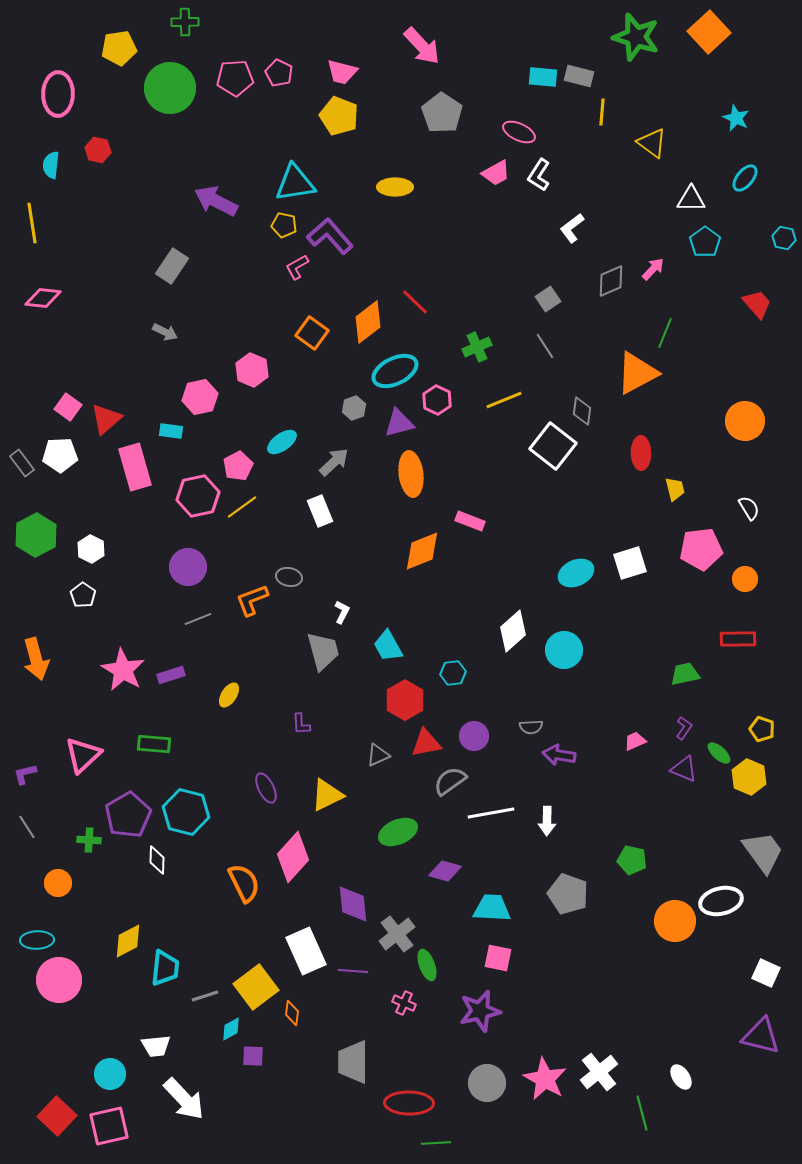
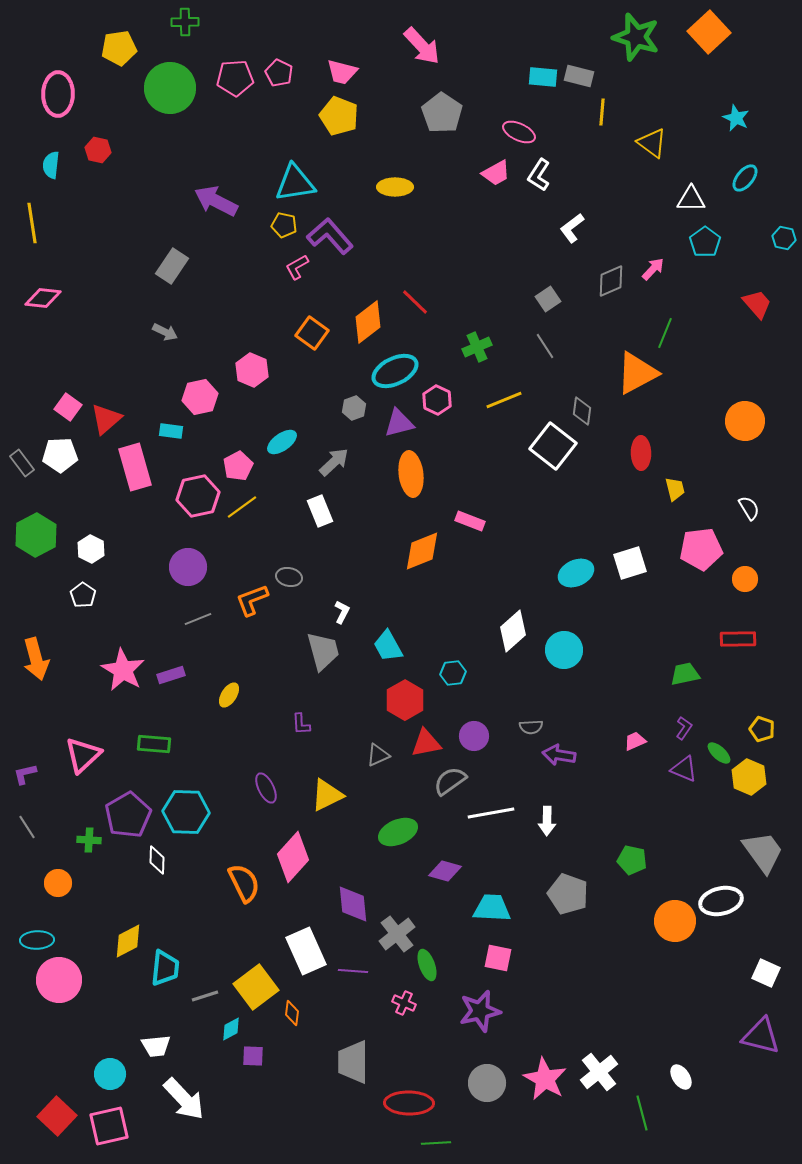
cyan hexagon at (186, 812): rotated 12 degrees counterclockwise
